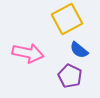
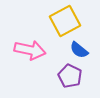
yellow square: moved 2 px left, 2 px down
pink arrow: moved 2 px right, 3 px up
